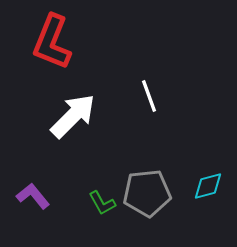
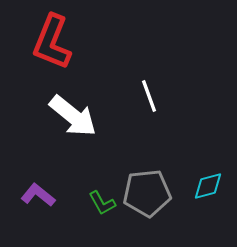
white arrow: rotated 84 degrees clockwise
purple L-shape: moved 5 px right, 1 px up; rotated 12 degrees counterclockwise
